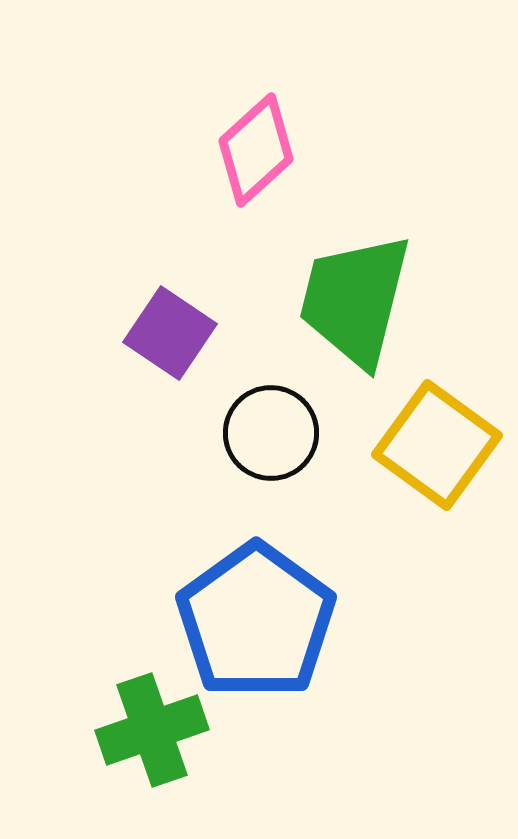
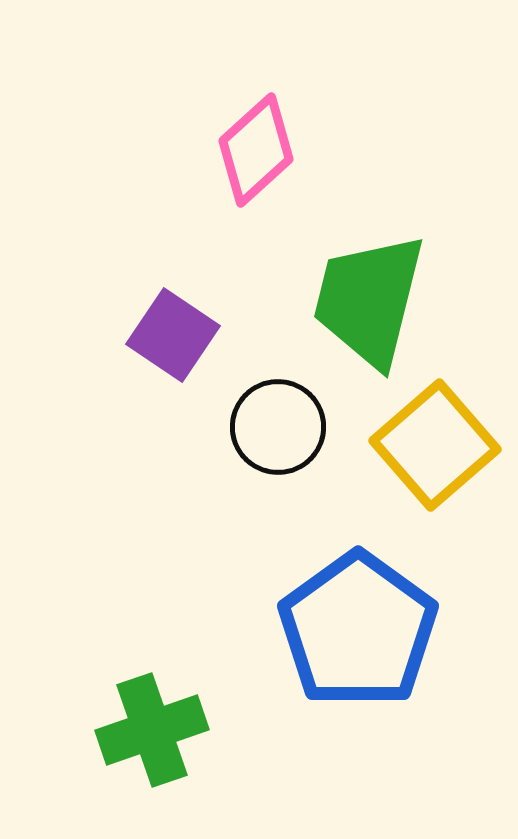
green trapezoid: moved 14 px right
purple square: moved 3 px right, 2 px down
black circle: moved 7 px right, 6 px up
yellow square: moved 2 px left; rotated 13 degrees clockwise
blue pentagon: moved 102 px right, 9 px down
